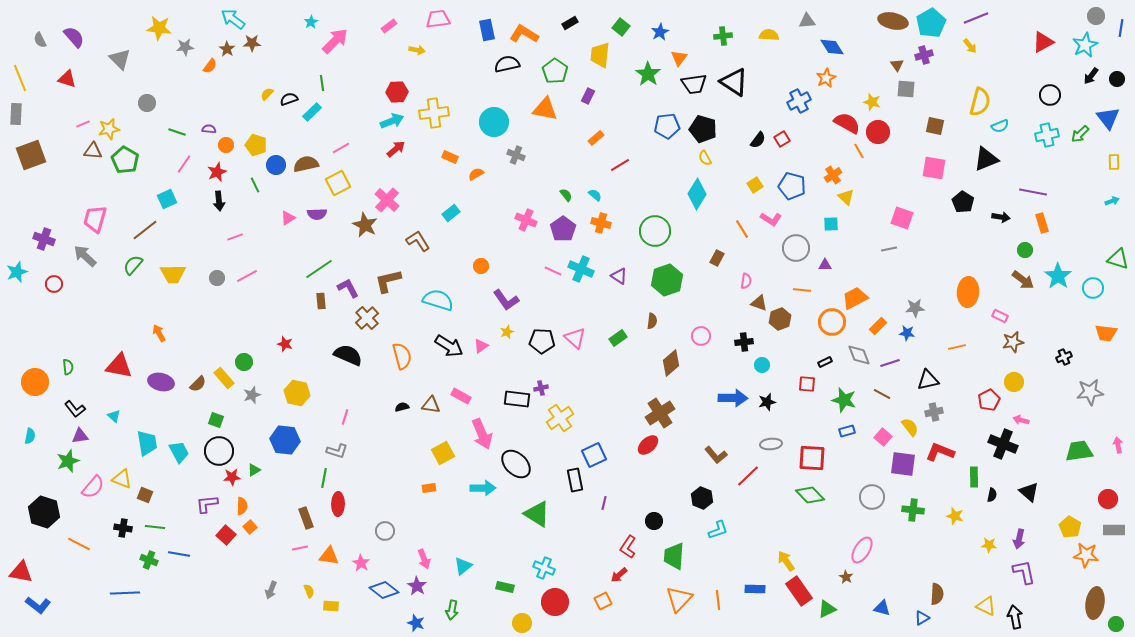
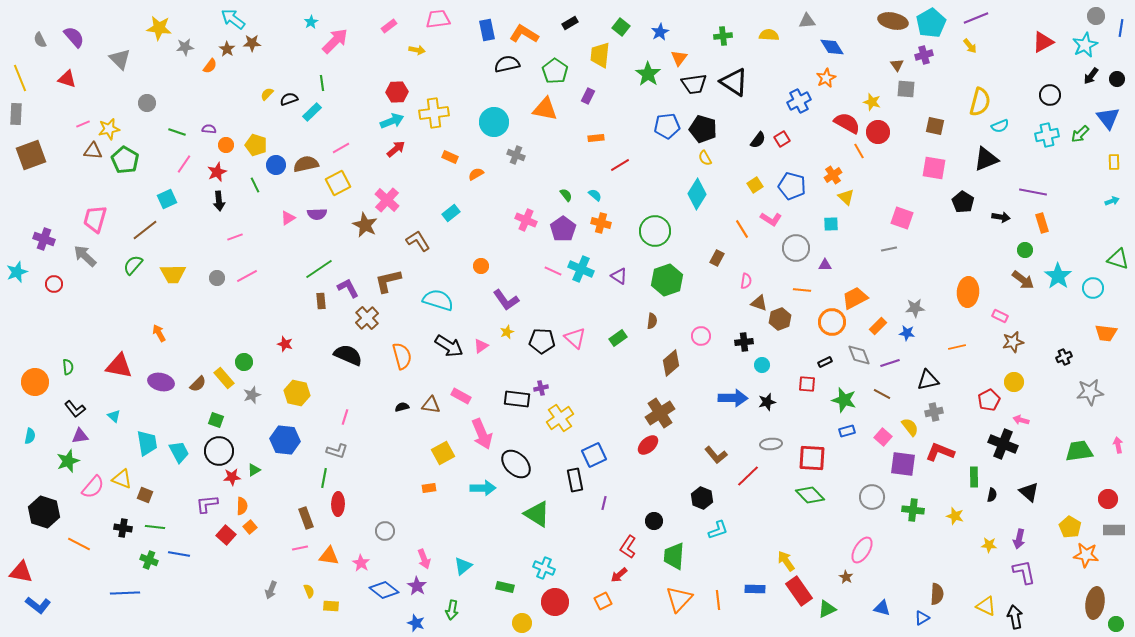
orange rectangle at (596, 138): rotated 35 degrees clockwise
